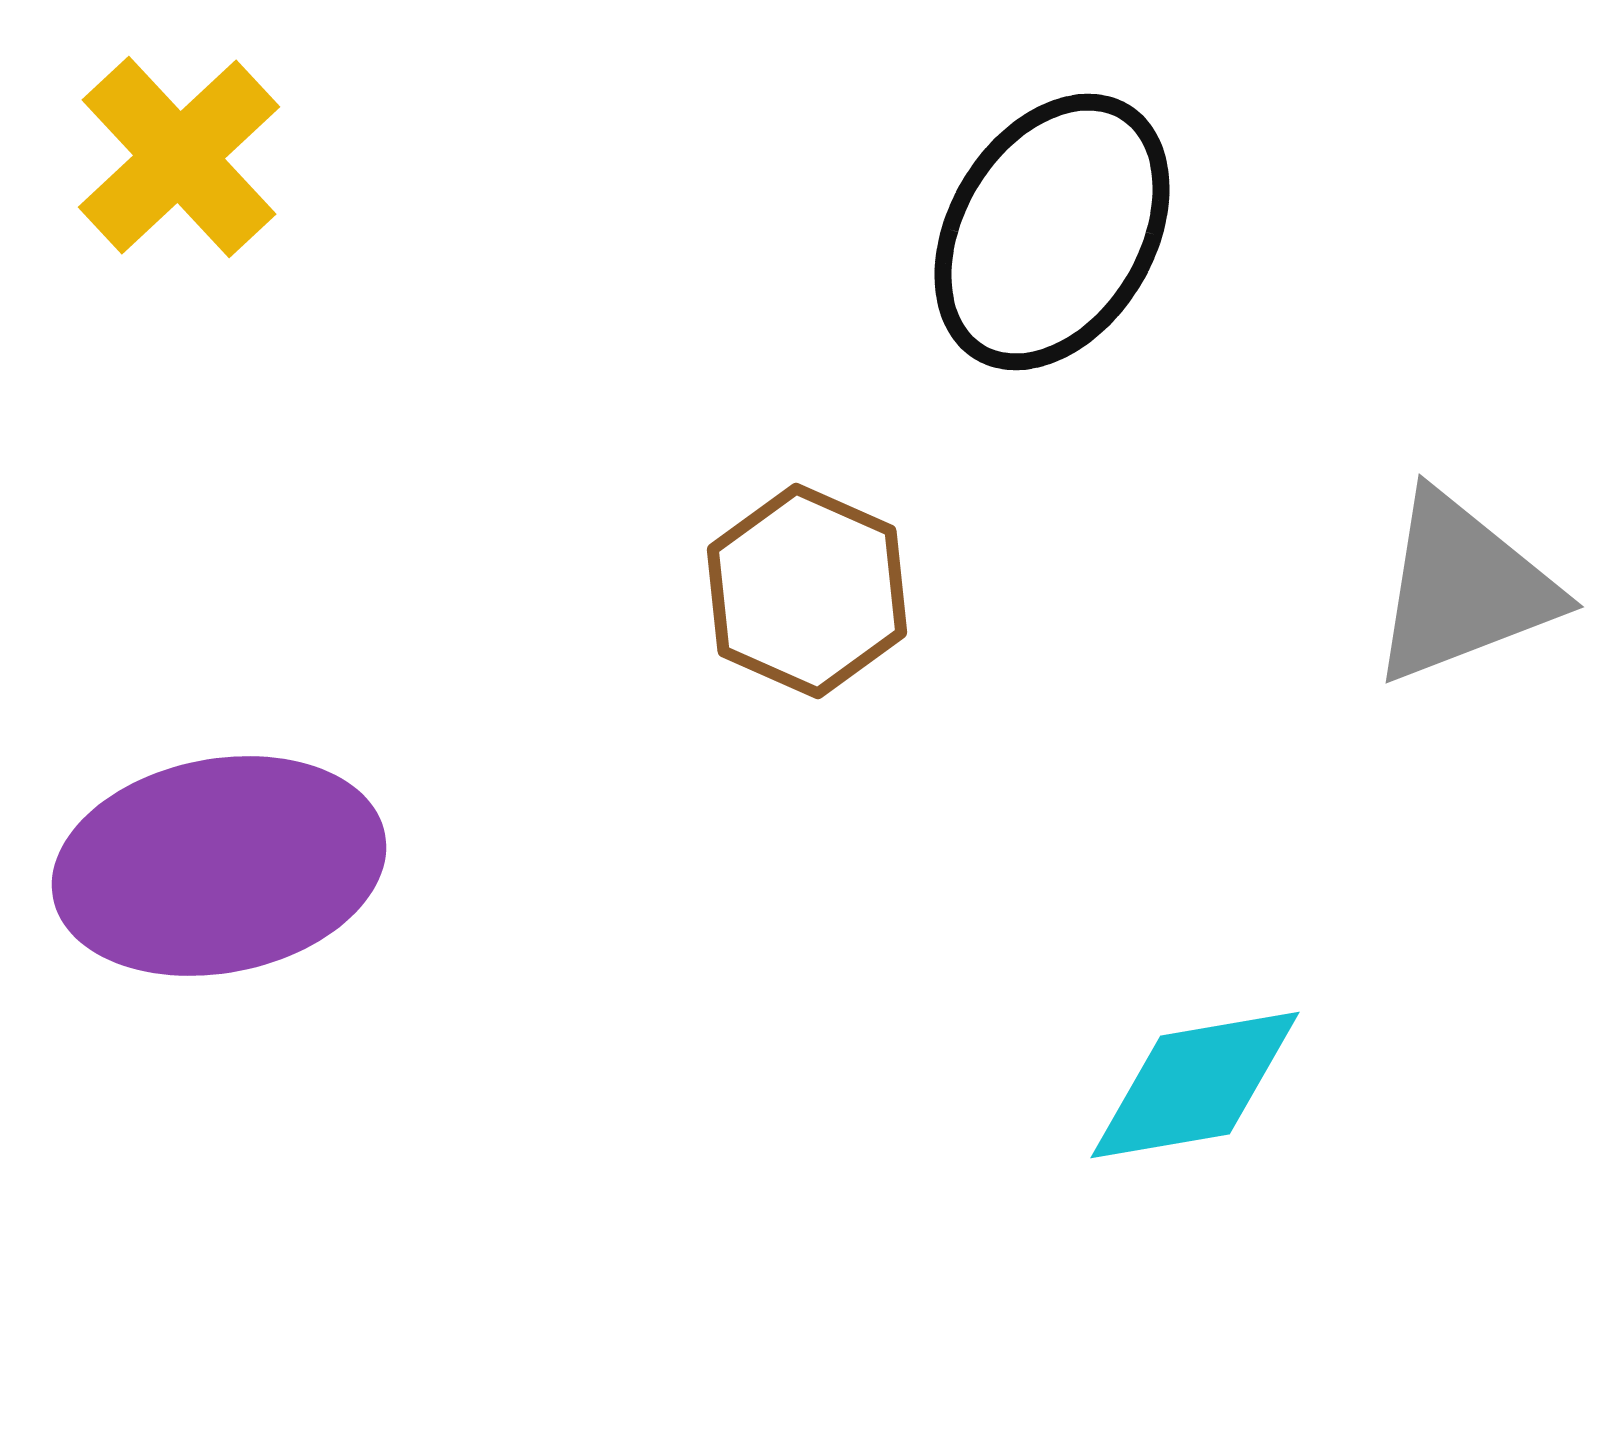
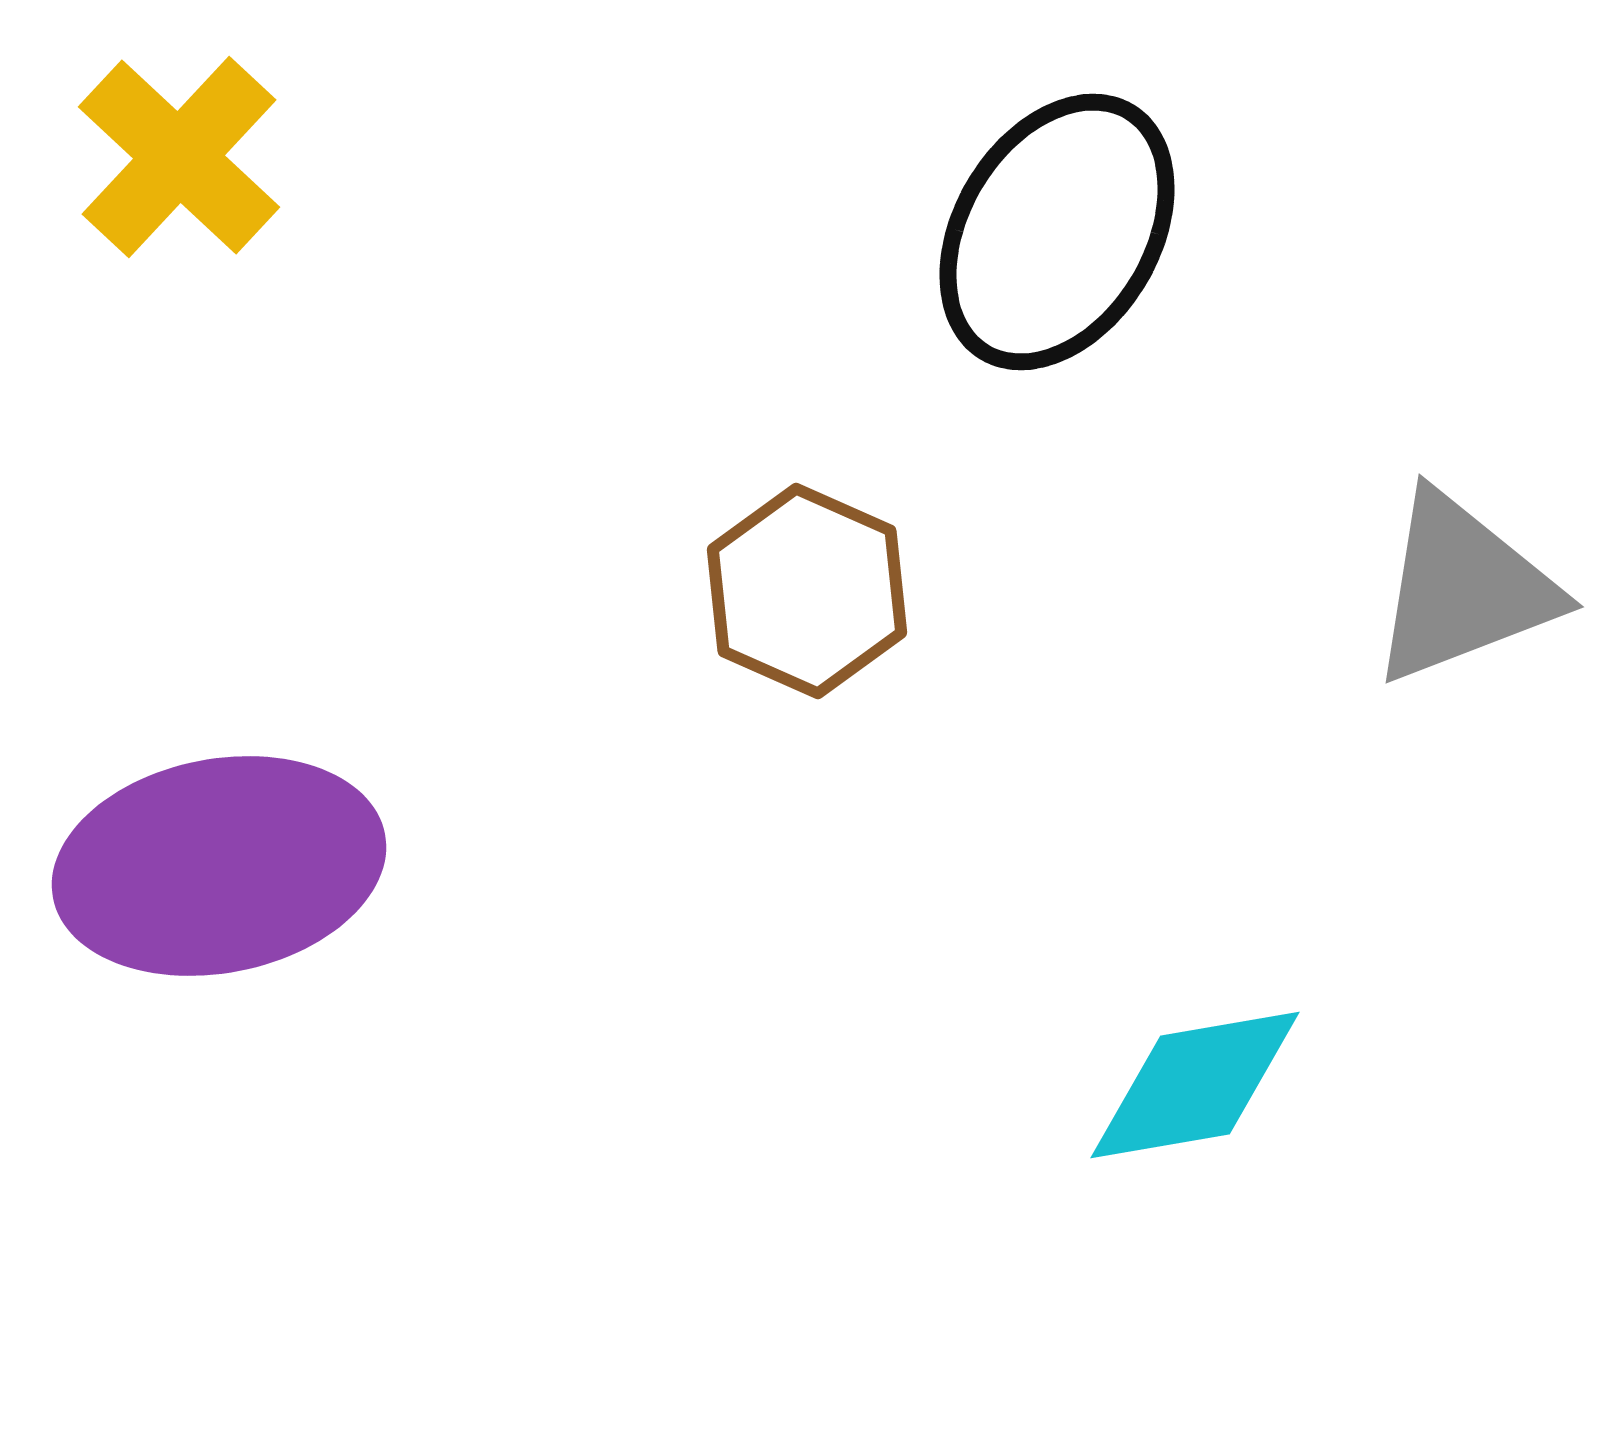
yellow cross: rotated 4 degrees counterclockwise
black ellipse: moved 5 px right
